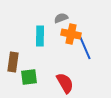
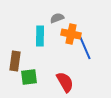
gray semicircle: moved 4 px left
brown rectangle: moved 2 px right, 1 px up
red semicircle: moved 1 px up
